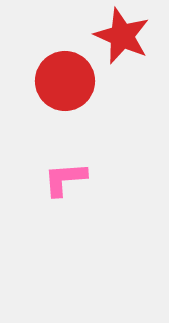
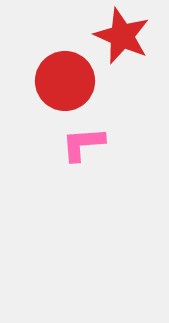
pink L-shape: moved 18 px right, 35 px up
